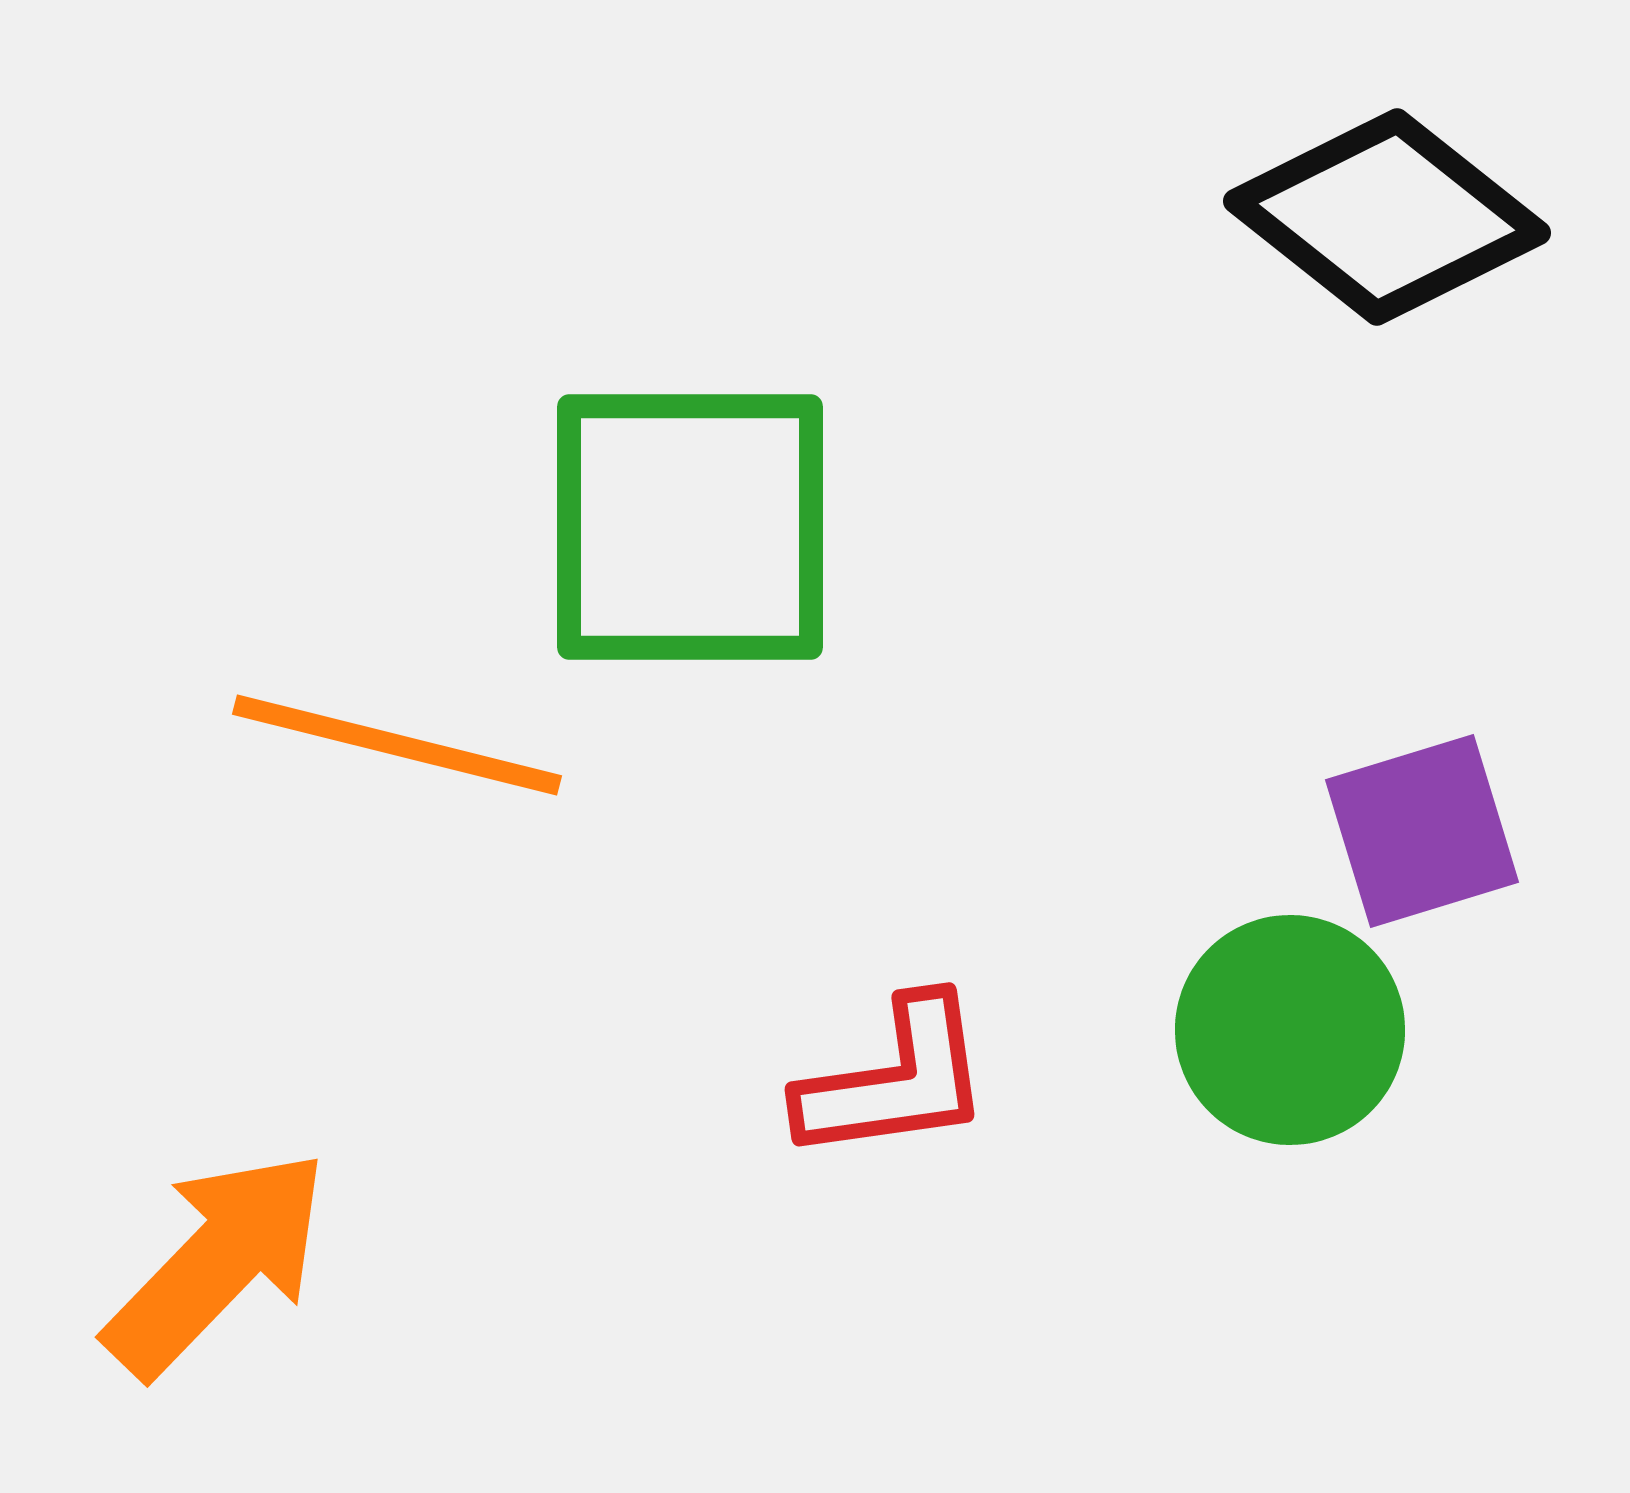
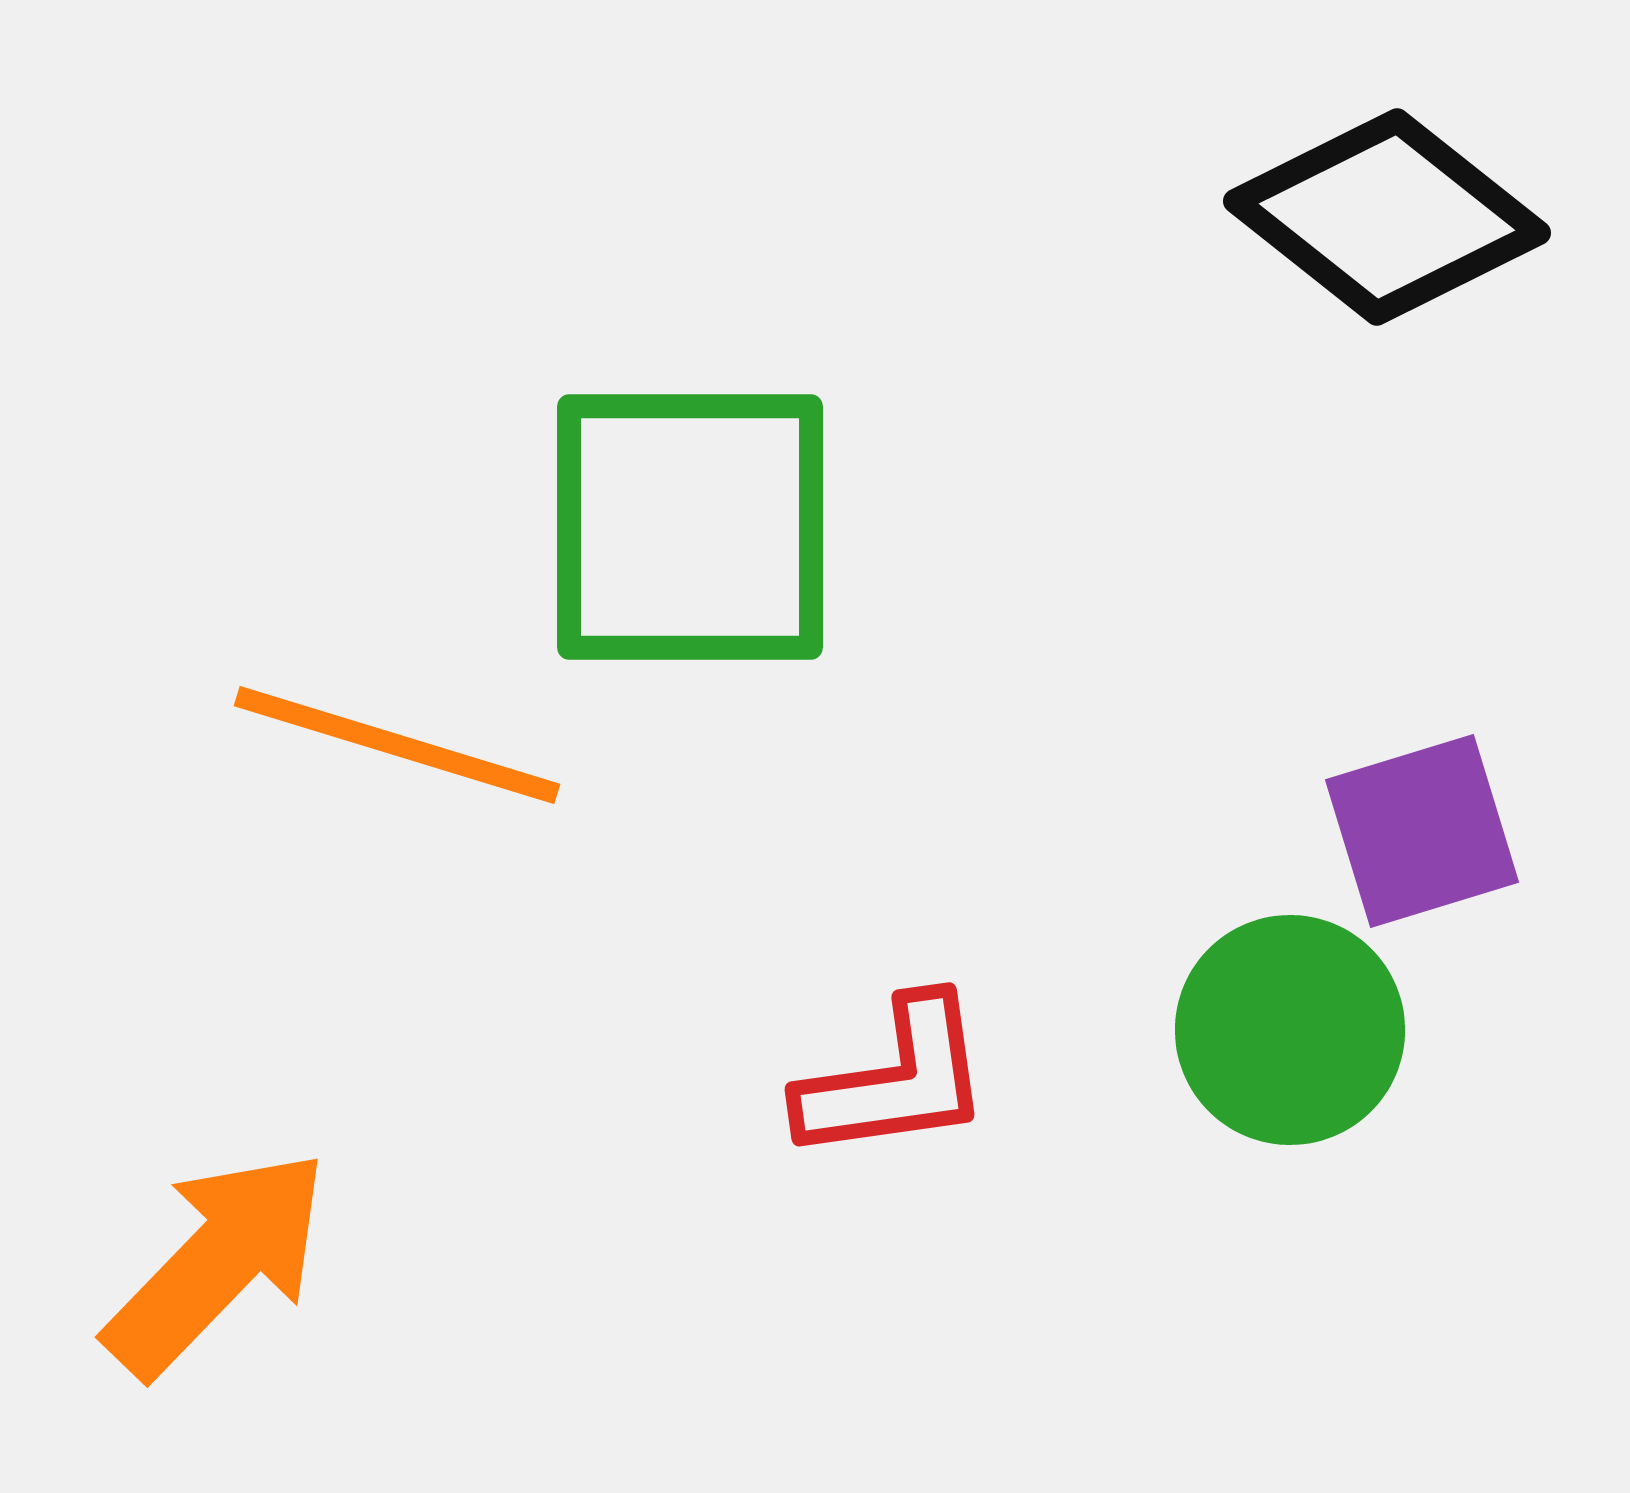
orange line: rotated 3 degrees clockwise
